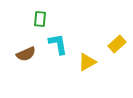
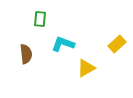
cyan L-shape: moved 5 px right; rotated 60 degrees counterclockwise
brown semicircle: rotated 72 degrees counterclockwise
yellow triangle: moved 1 px left, 6 px down
